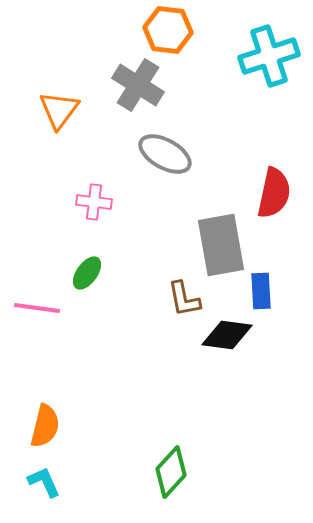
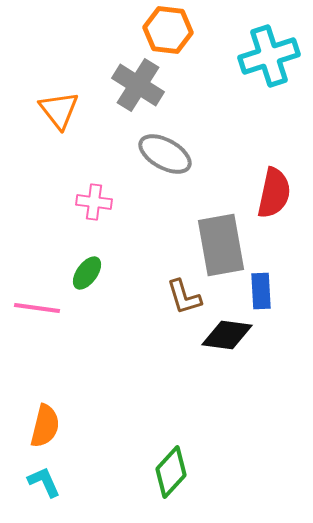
orange triangle: rotated 15 degrees counterclockwise
brown L-shape: moved 2 px up; rotated 6 degrees counterclockwise
